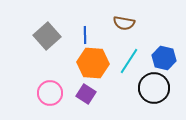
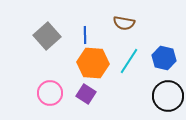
black circle: moved 14 px right, 8 px down
